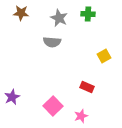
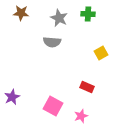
yellow square: moved 3 px left, 3 px up
pink square: rotated 18 degrees counterclockwise
